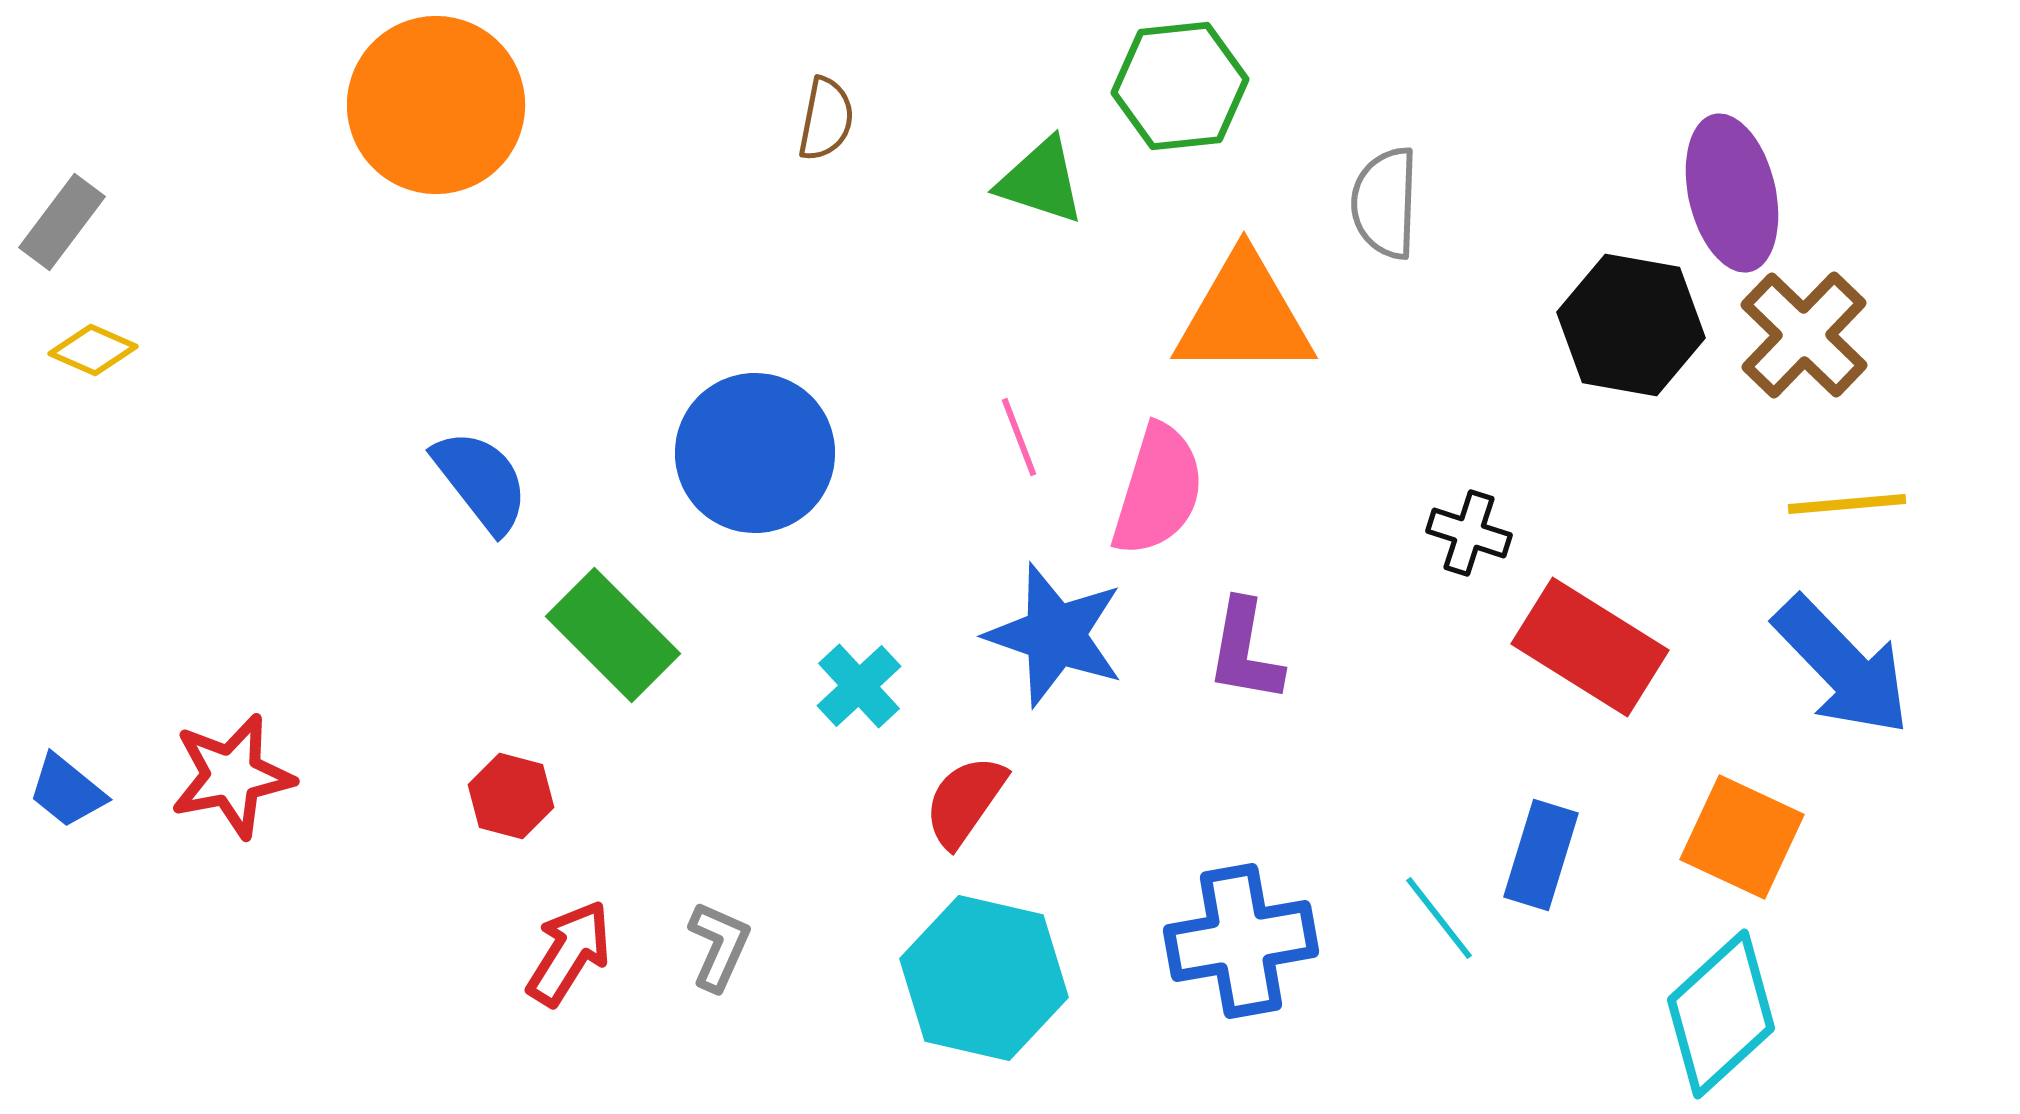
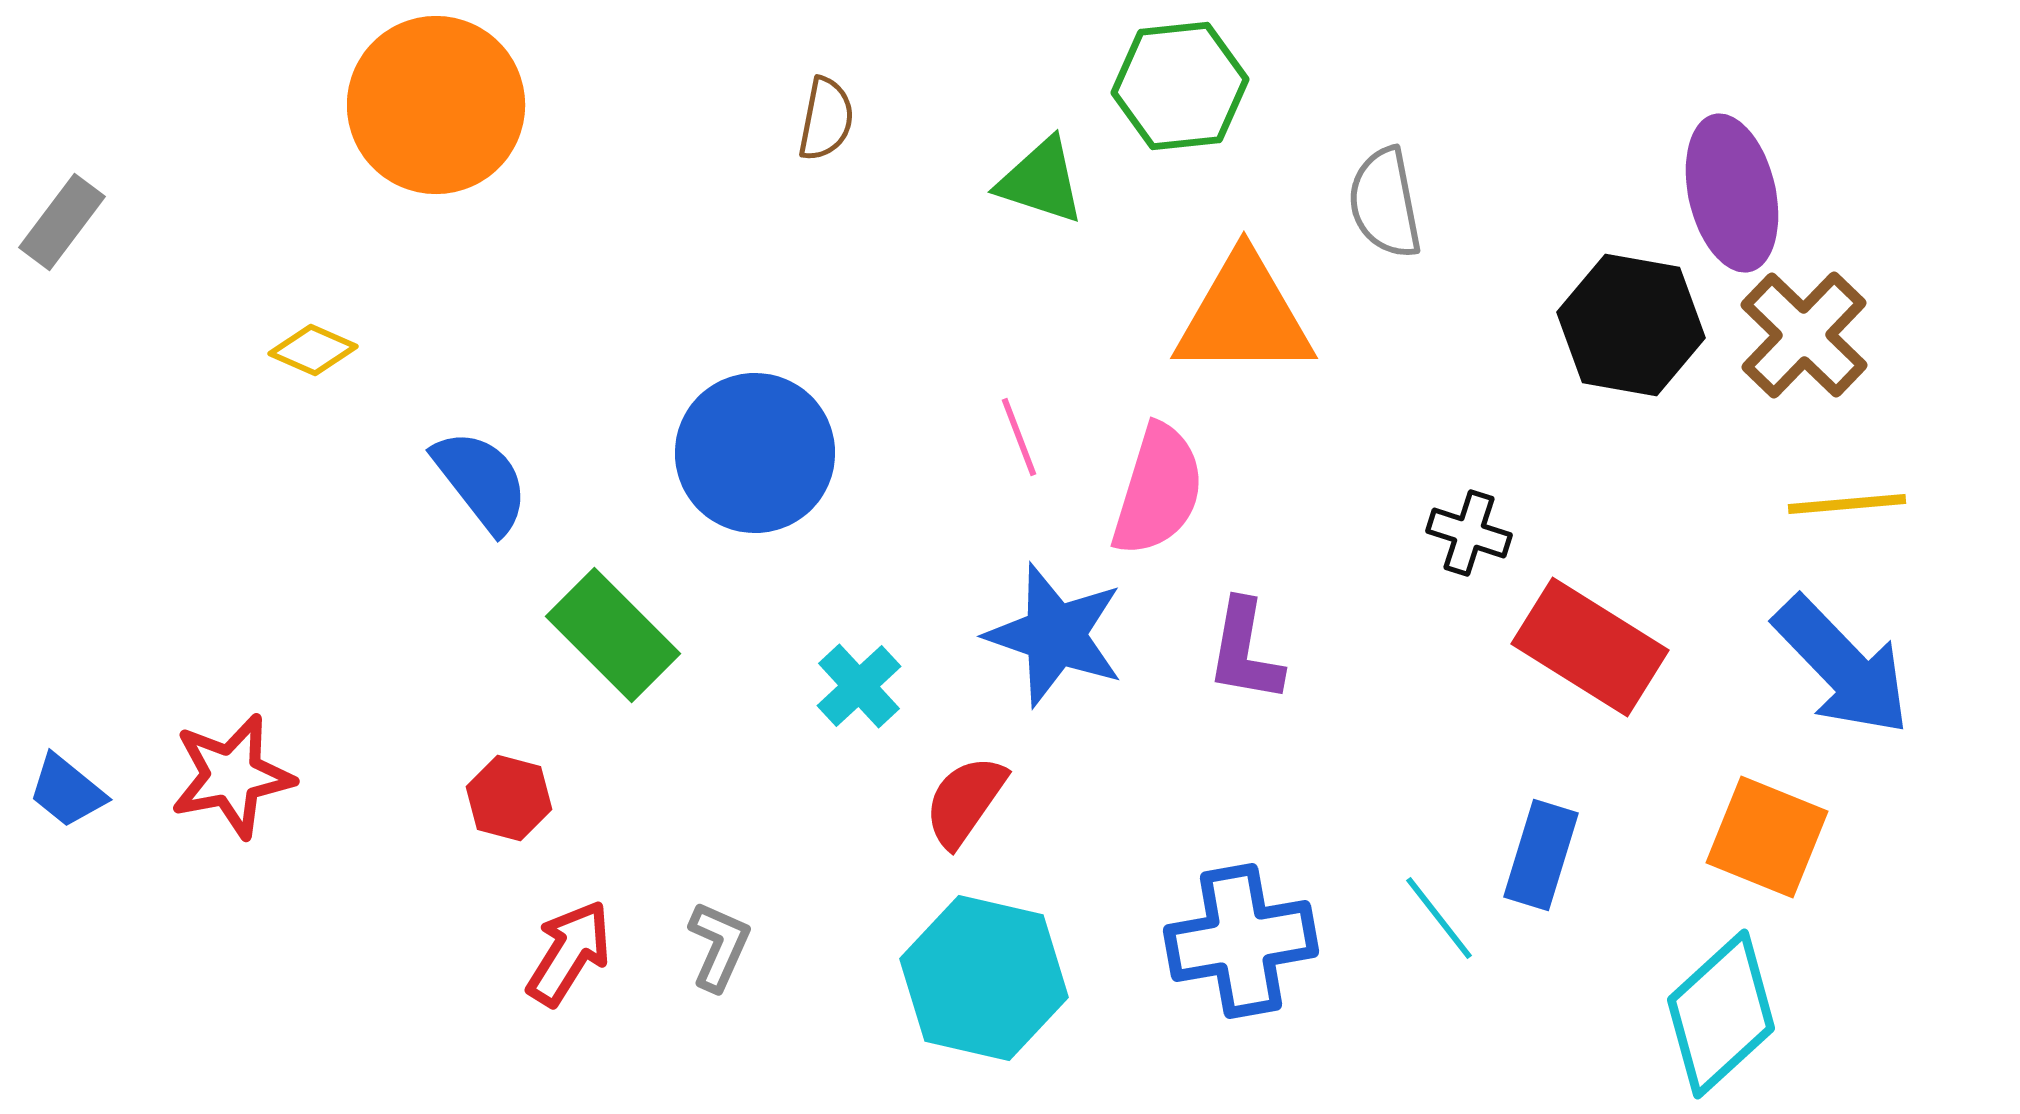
gray semicircle: rotated 13 degrees counterclockwise
yellow diamond: moved 220 px right
red hexagon: moved 2 px left, 2 px down
orange square: moved 25 px right; rotated 3 degrees counterclockwise
